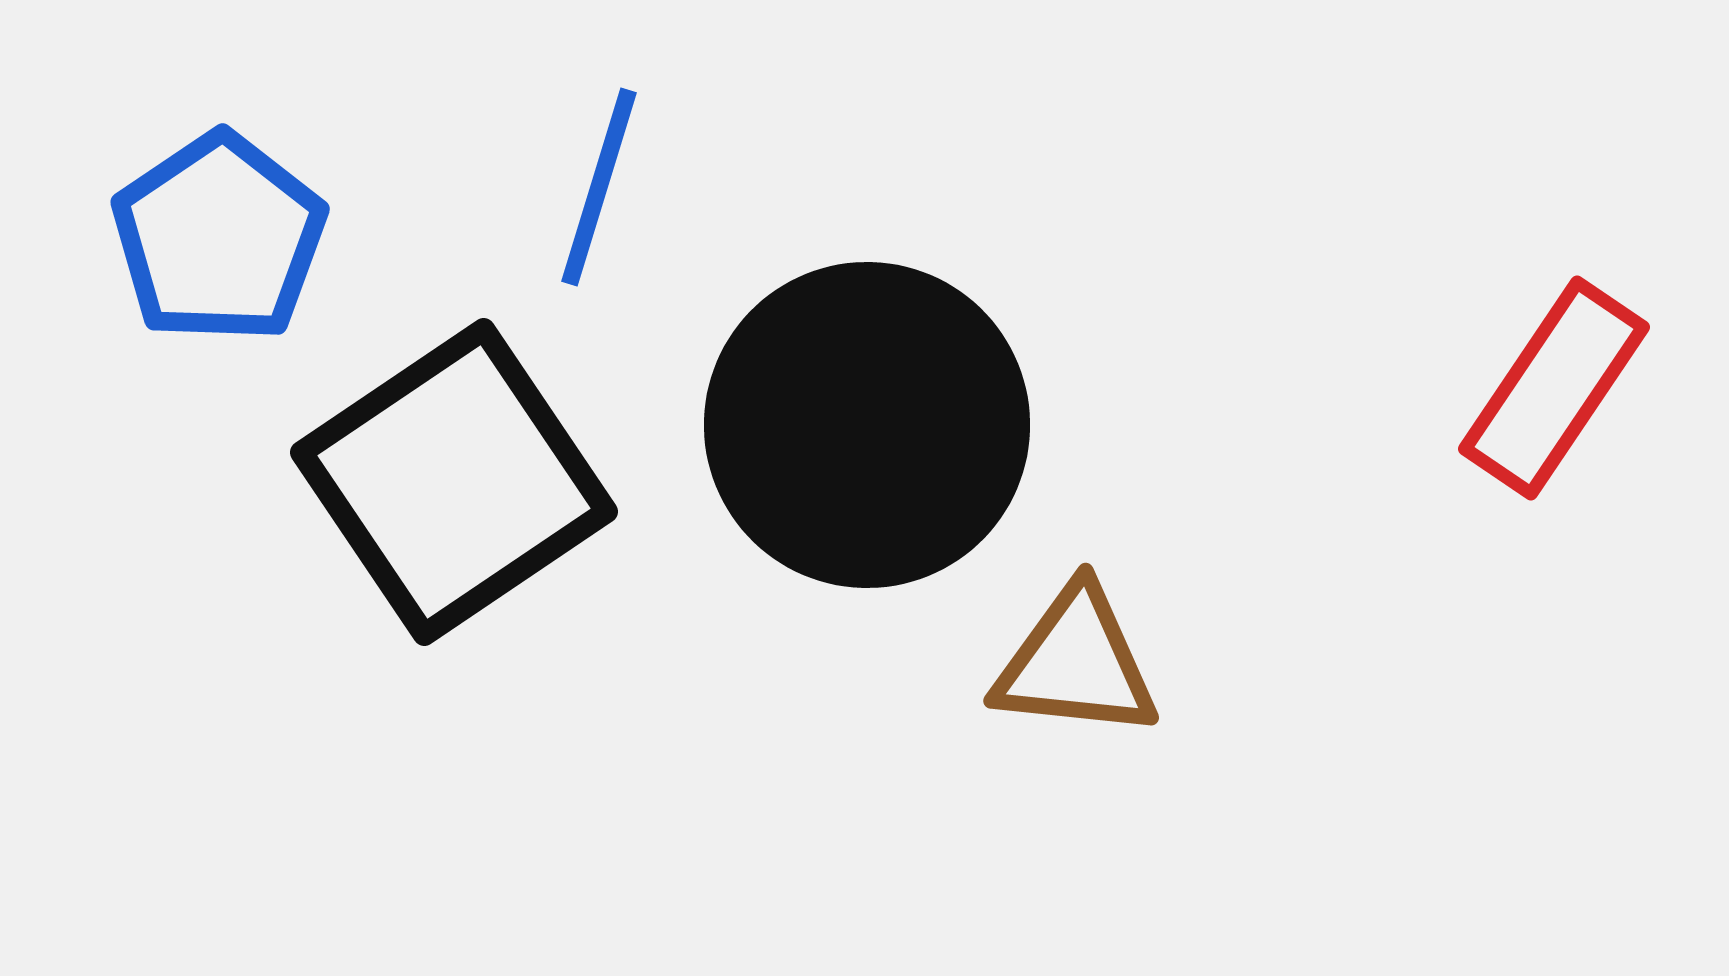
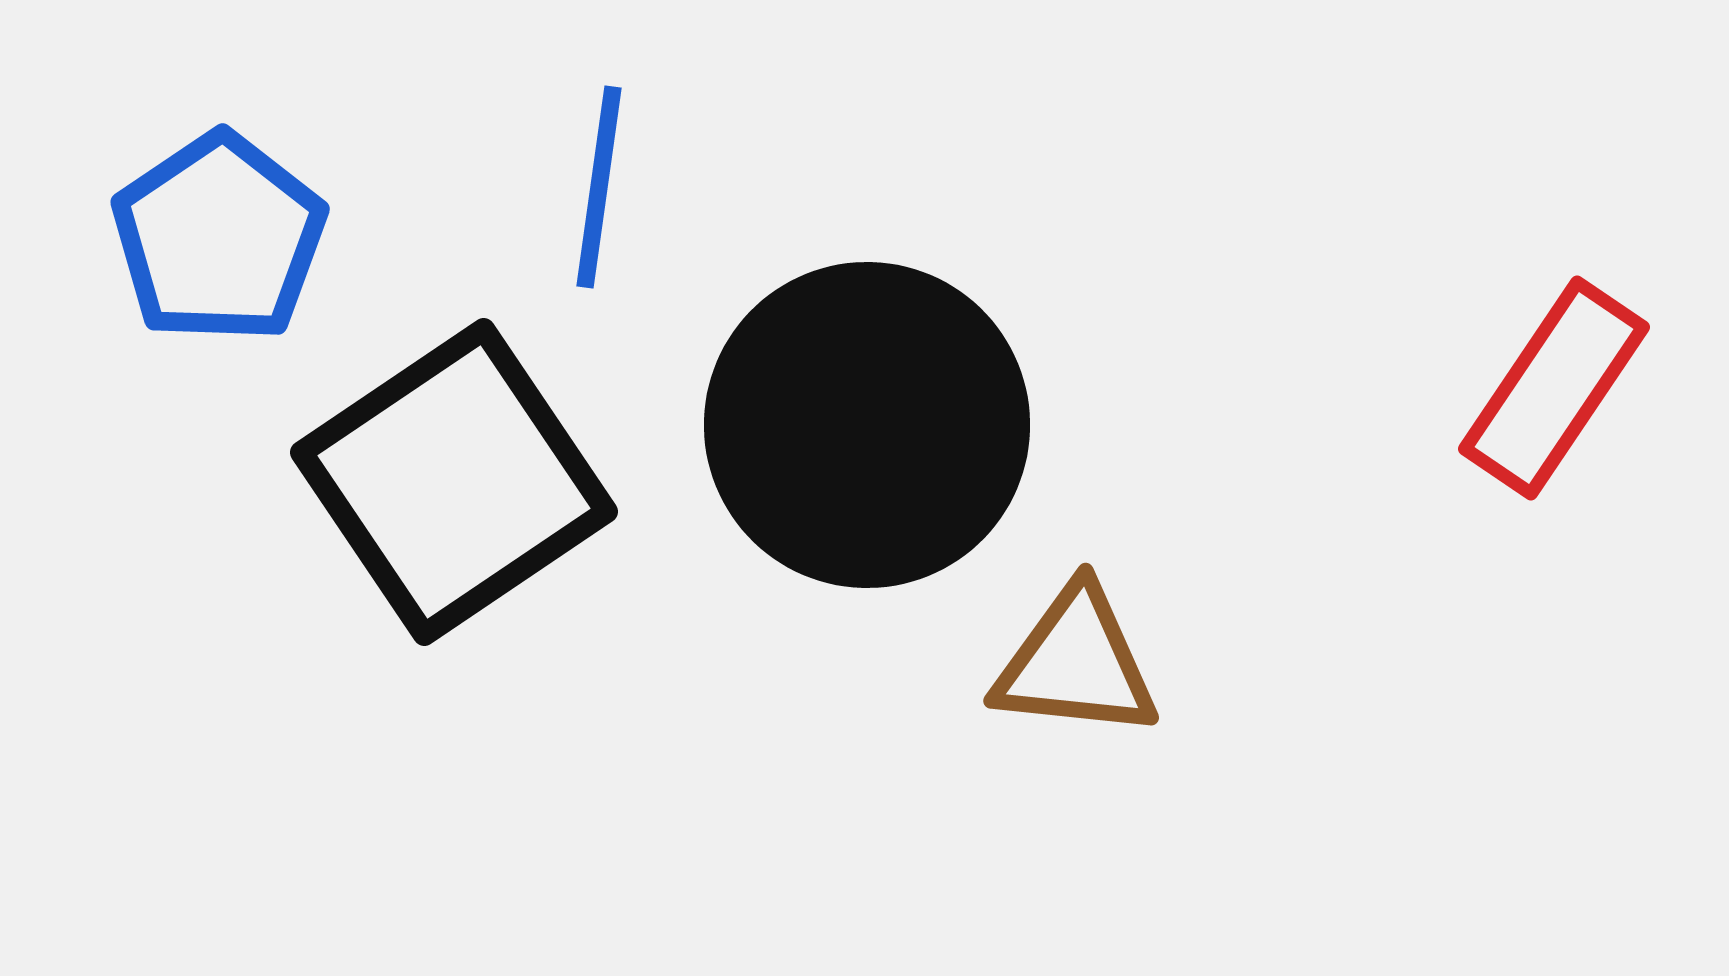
blue line: rotated 9 degrees counterclockwise
